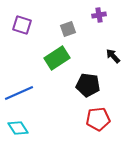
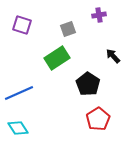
black pentagon: moved 1 px up; rotated 25 degrees clockwise
red pentagon: rotated 25 degrees counterclockwise
